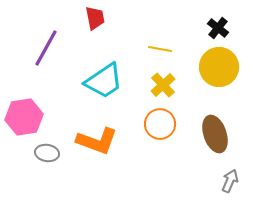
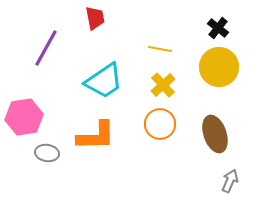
orange L-shape: moved 1 px left, 5 px up; rotated 21 degrees counterclockwise
